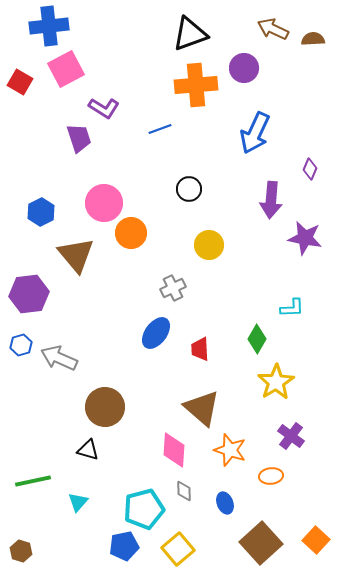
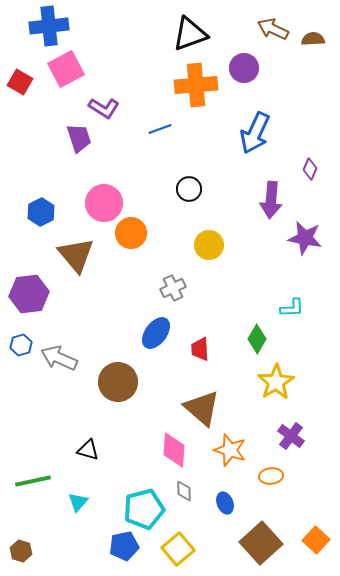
brown circle at (105, 407): moved 13 px right, 25 px up
